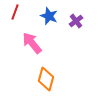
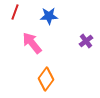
blue star: rotated 24 degrees counterclockwise
purple cross: moved 10 px right, 20 px down
orange diamond: rotated 20 degrees clockwise
